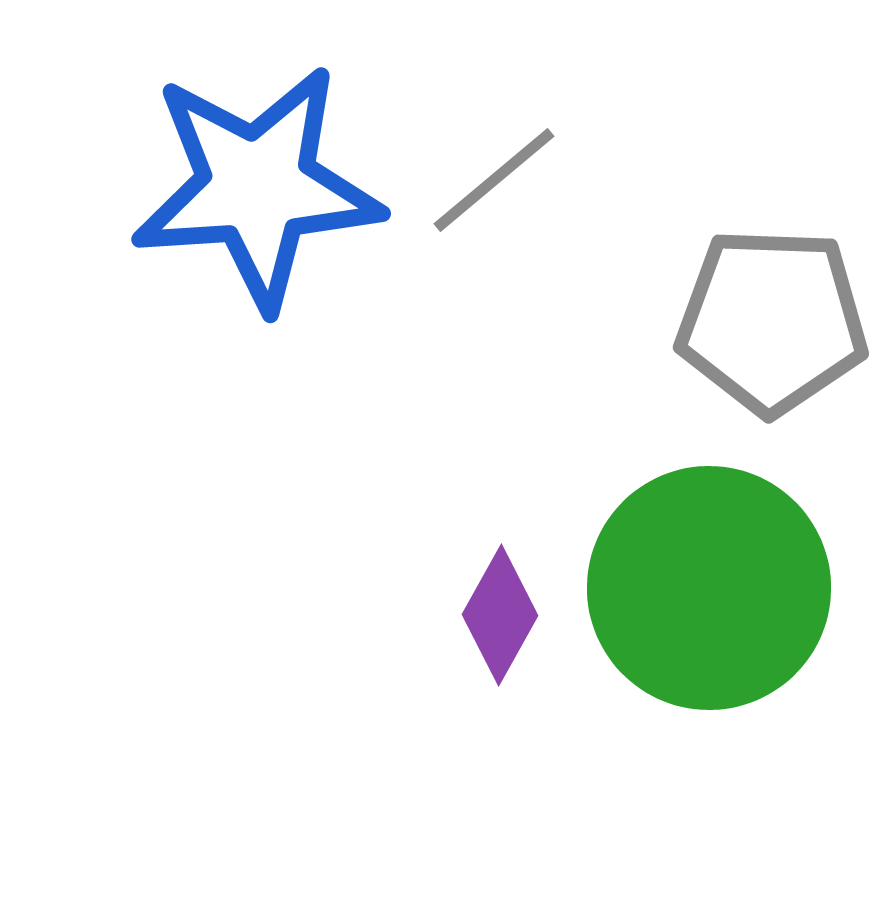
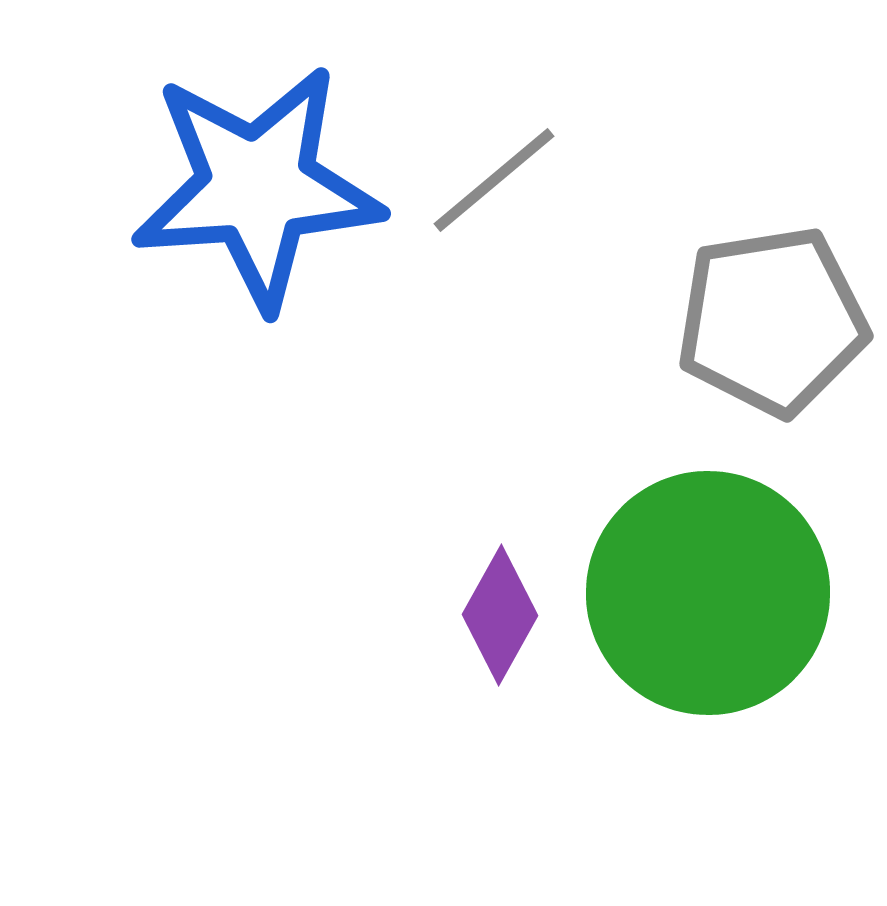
gray pentagon: rotated 11 degrees counterclockwise
green circle: moved 1 px left, 5 px down
